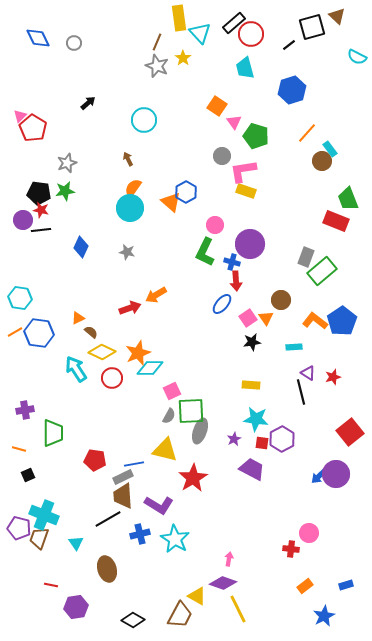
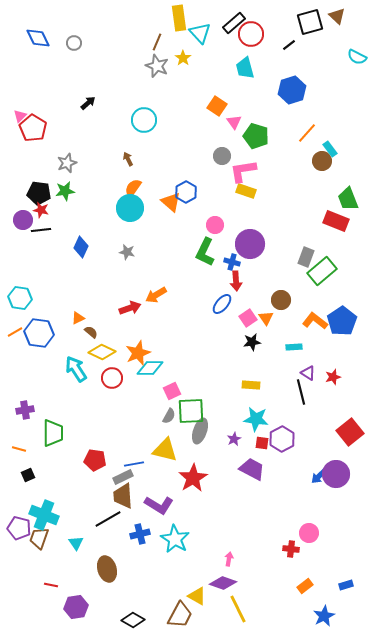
black square at (312, 27): moved 2 px left, 5 px up
